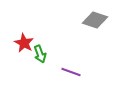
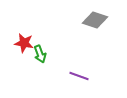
red star: rotated 18 degrees counterclockwise
purple line: moved 8 px right, 4 px down
